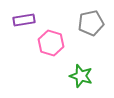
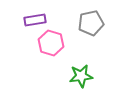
purple rectangle: moved 11 px right
green star: rotated 25 degrees counterclockwise
